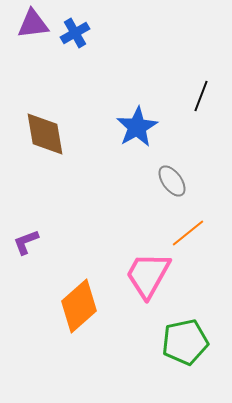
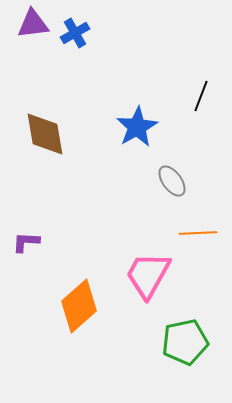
orange line: moved 10 px right; rotated 36 degrees clockwise
purple L-shape: rotated 24 degrees clockwise
